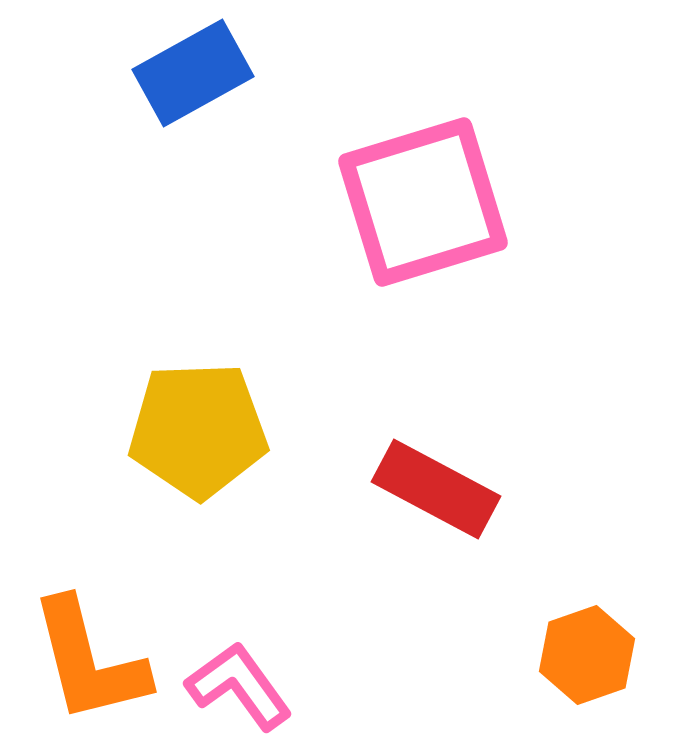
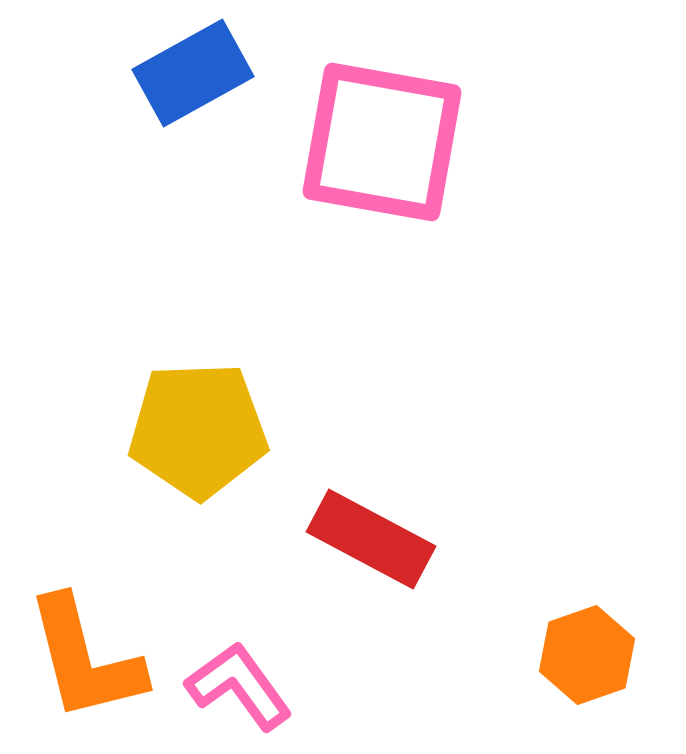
pink square: moved 41 px left, 60 px up; rotated 27 degrees clockwise
red rectangle: moved 65 px left, 50 px down
orange L-shape: moved 4 px left, 2 px up
